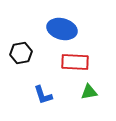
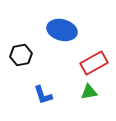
blue ellipse: moved 1 px down
black hexagon: moved 2 px down
red rectangle: moved 19 px right, 1 px down; rotated 32 degrees counterclockwise
